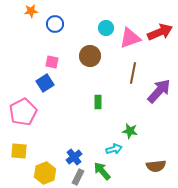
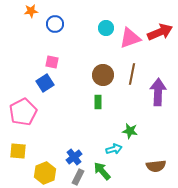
brown circle: moved 13 px right, 19 px down
brown line: moved 1 px left, 1 px down
purple arrow: moved 1 px left, 1 px down; rotated 40 degrees counterclockwise
yellow square: moved 1 px left
